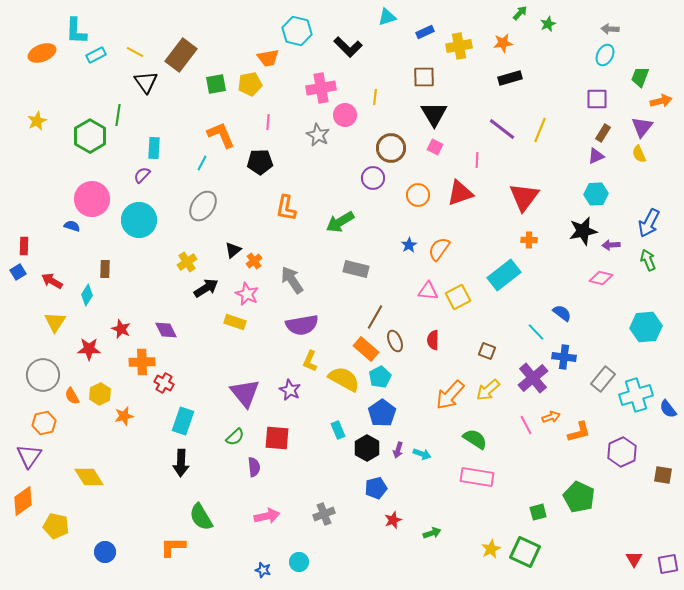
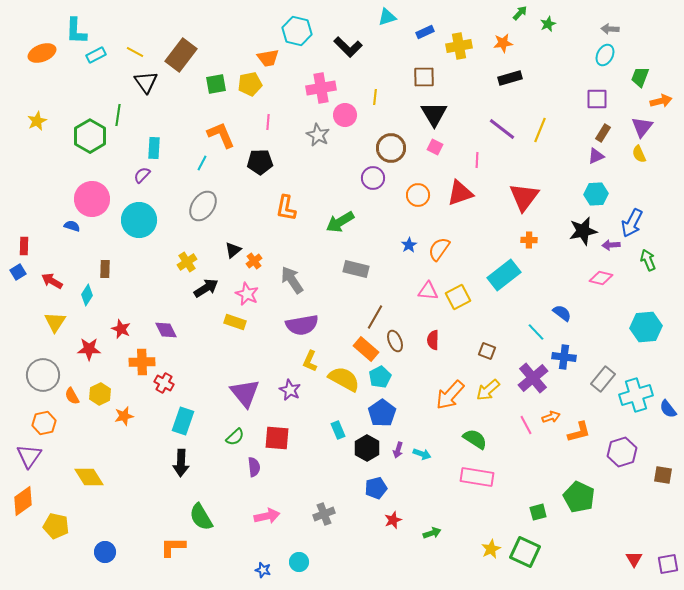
blue arrow at (649, 223): moved 17 px left
purple hexagon at (622, 452): rotated 8 degrees clockwise
